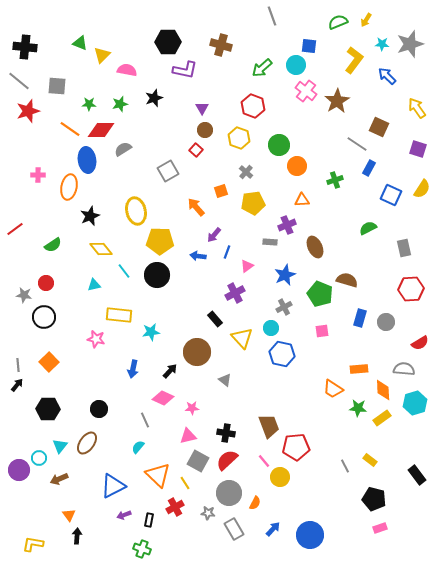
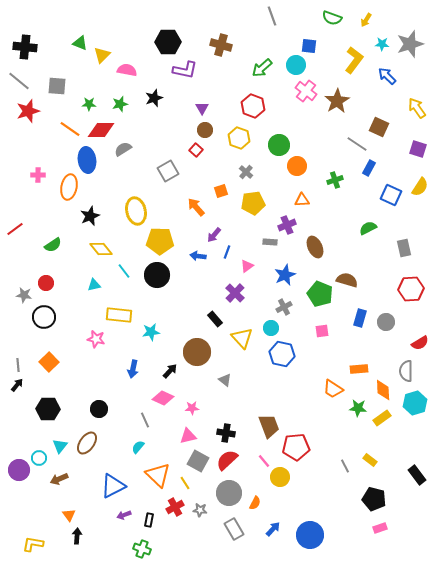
green semicircle at (338, 22): moved 6 px left, 4 px up; rotated 138 degrees counterclockwise
yellow semicircle at (422, 189): moved 2 px left, 2 px up
purple cross at (235, 293): rotated 18 degrees counterclockwise
gray semicircle at (404, 369): moved 2 px right, 2 px down; rotated 95 degrees counterclockwise
gray star at (208, 513): moved 8 px left, 3 px up
